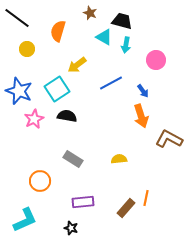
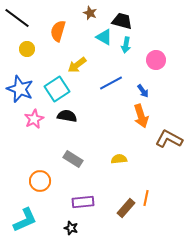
blue star: moved 1 px right, 2 px up
